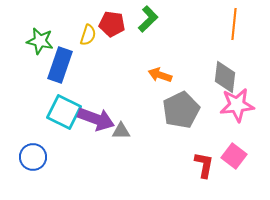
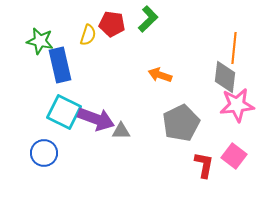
orange line: moved 24 px down
blue rectangle: rotated 32 degrees counterclockwise
gray pentagon: moved 13 px down
blue circle: moved 11 px right, 4 px up
